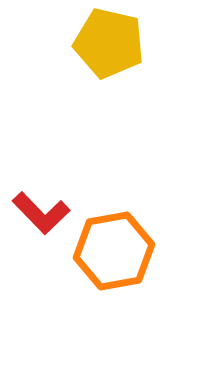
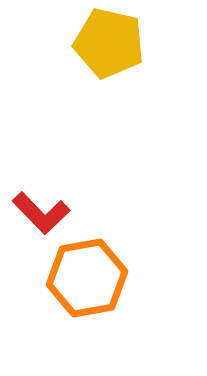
orange hexagon: moved 27 px left, 27 px down
